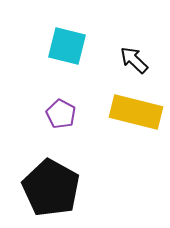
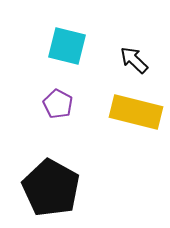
purple pentagon: moved 3 px left, 10 px up
